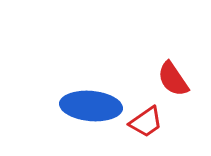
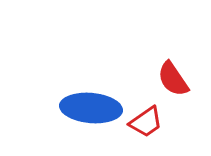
blue ellipse: moved 2 px down
